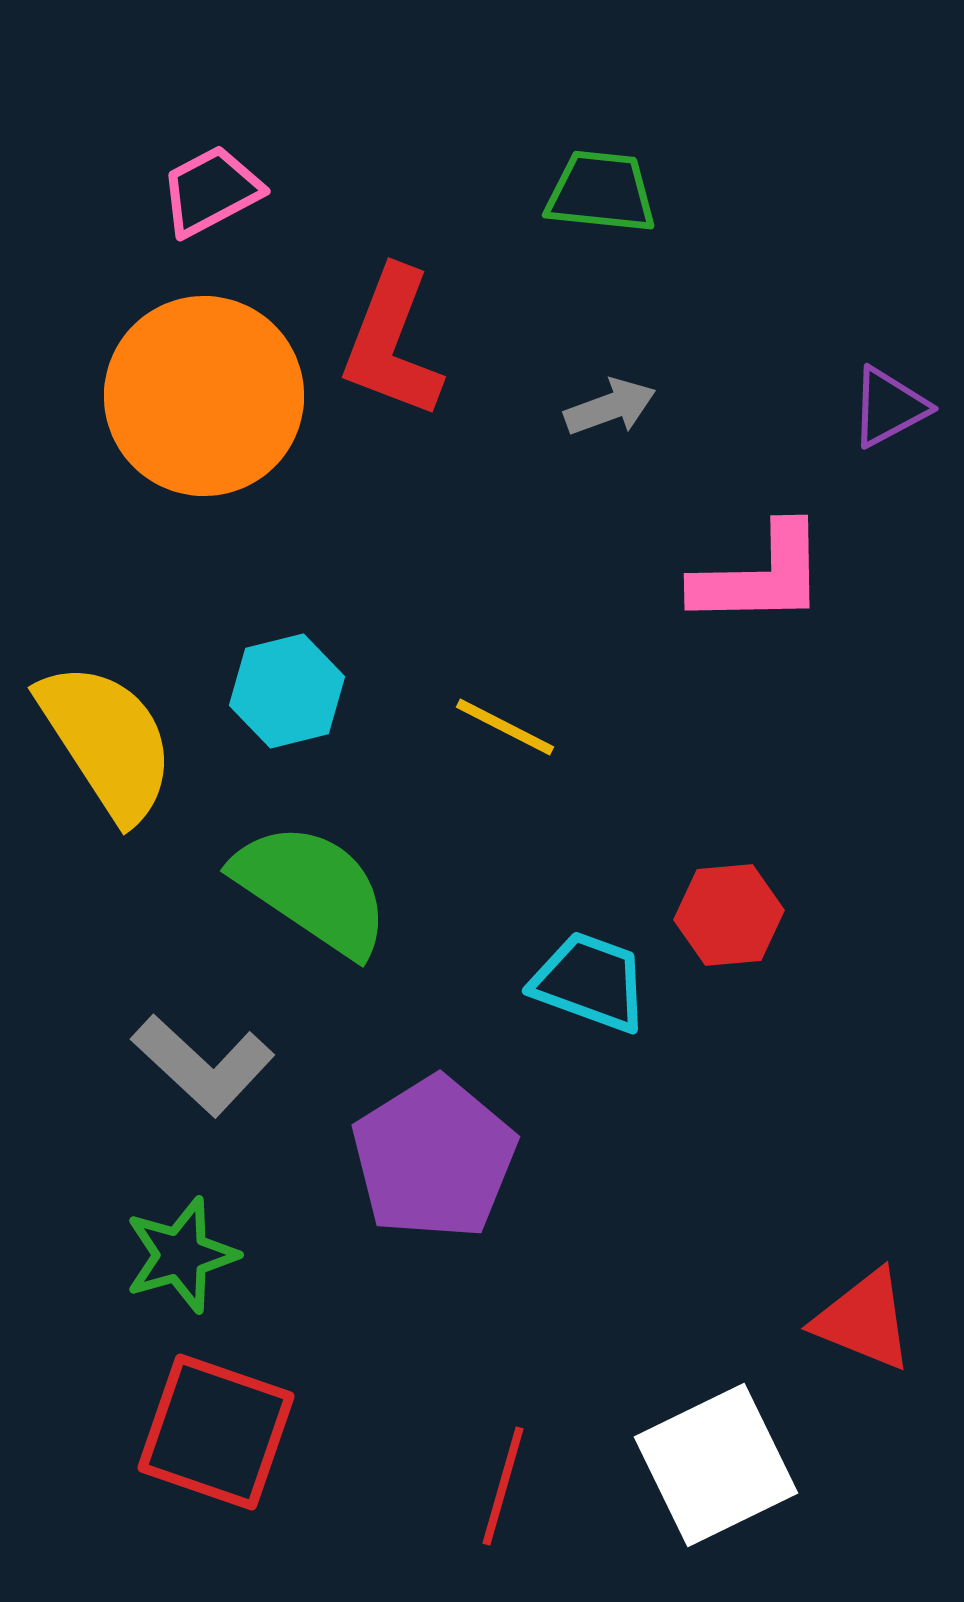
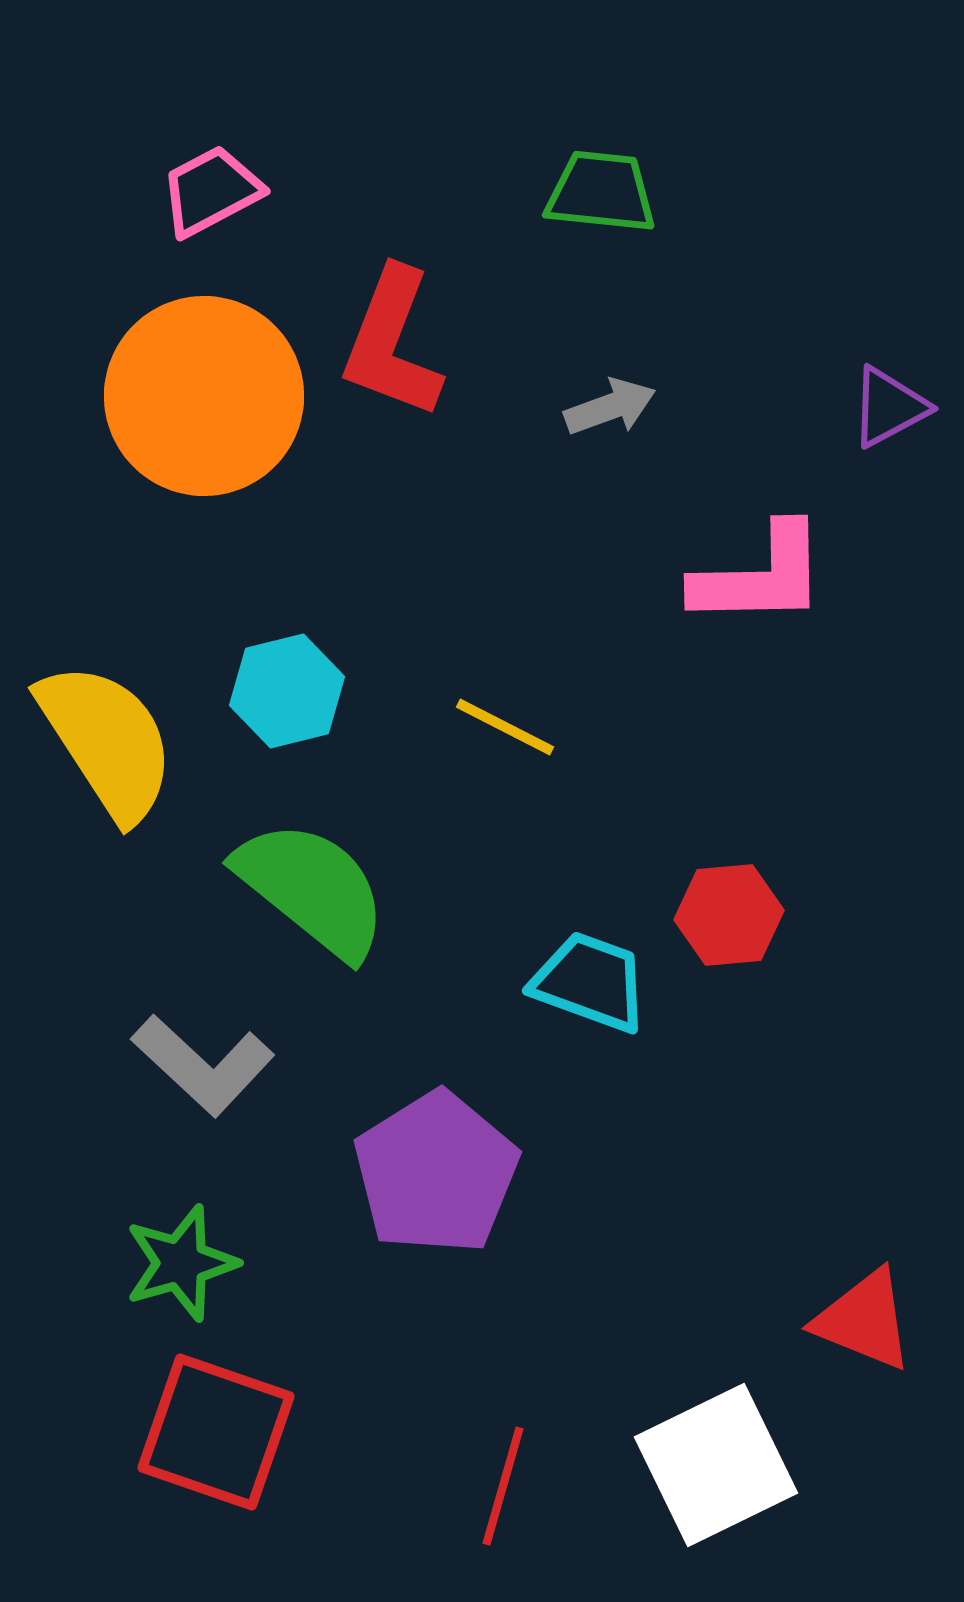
green semicircle: rotated 5 degrees clockwise
purple pentagon: moved 2 px right, 15 px down
green star: moved 8 px down
